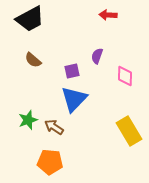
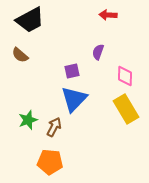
black trapezoid: moved 1 px down
purple semicircle: moved 1 px right, 4 px up
brown semicircle: moved 13 px left, 5 px up
brown arrow: rotated 84 degrees clockwise
yellow rectangle: moved 3 px left, 22 px up
